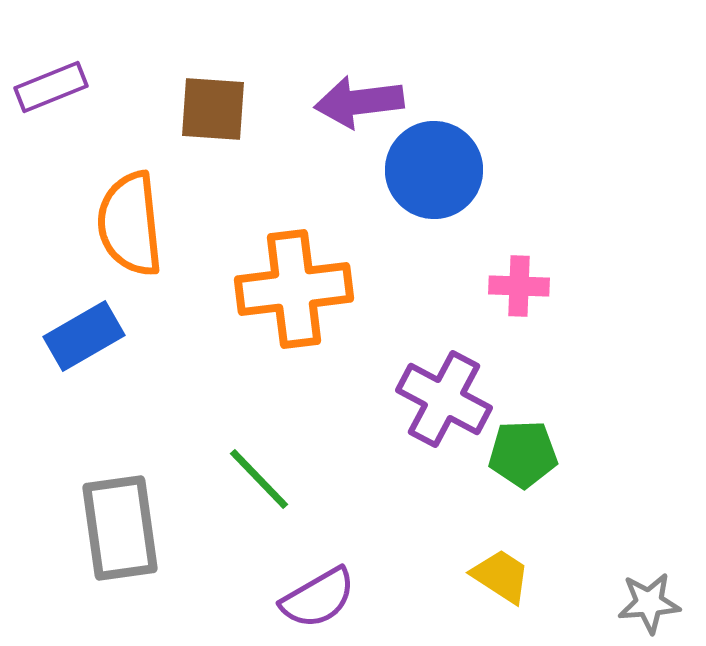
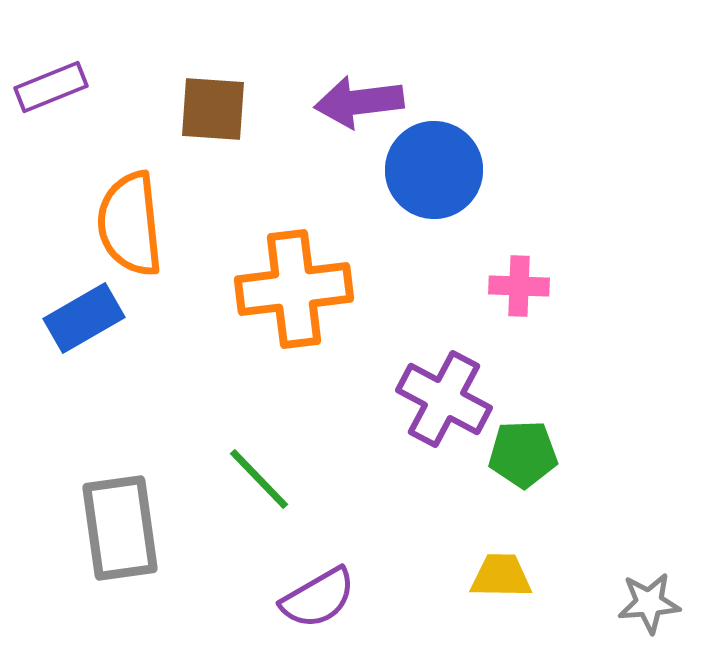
blue rectangle: moved 18 px up
yellow trapezoid: rotated 32 degrees counterclockwise
